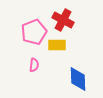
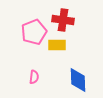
red cross: rotated 20 degrees counterclockwise
pink semicircle: moved 12 px down
blue diamond: moved 1 px down
